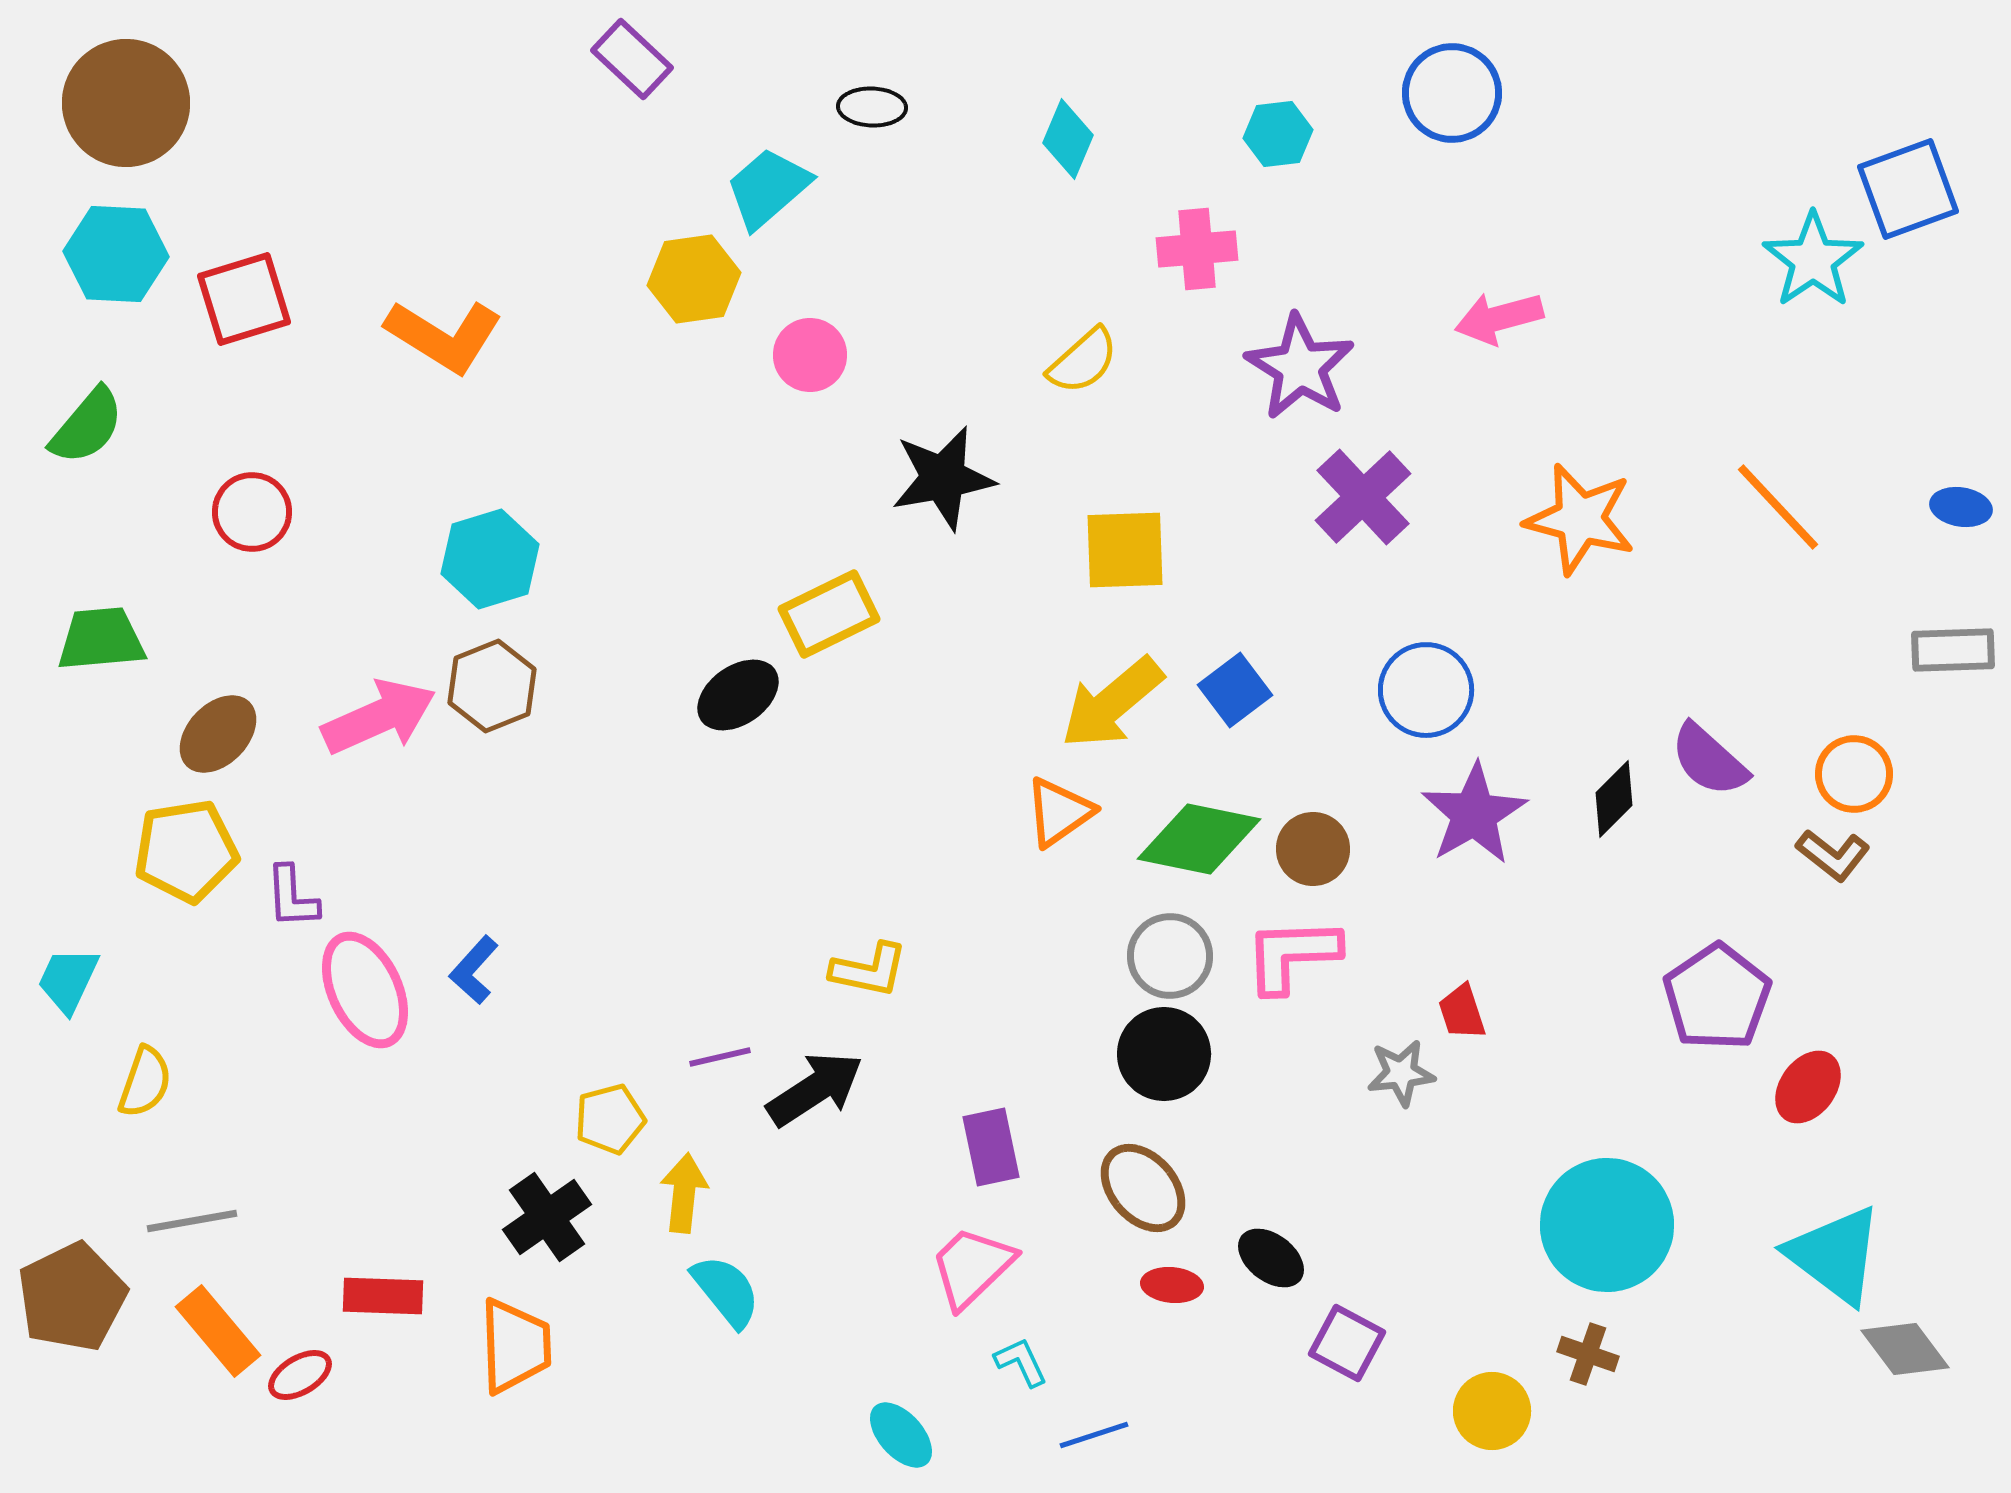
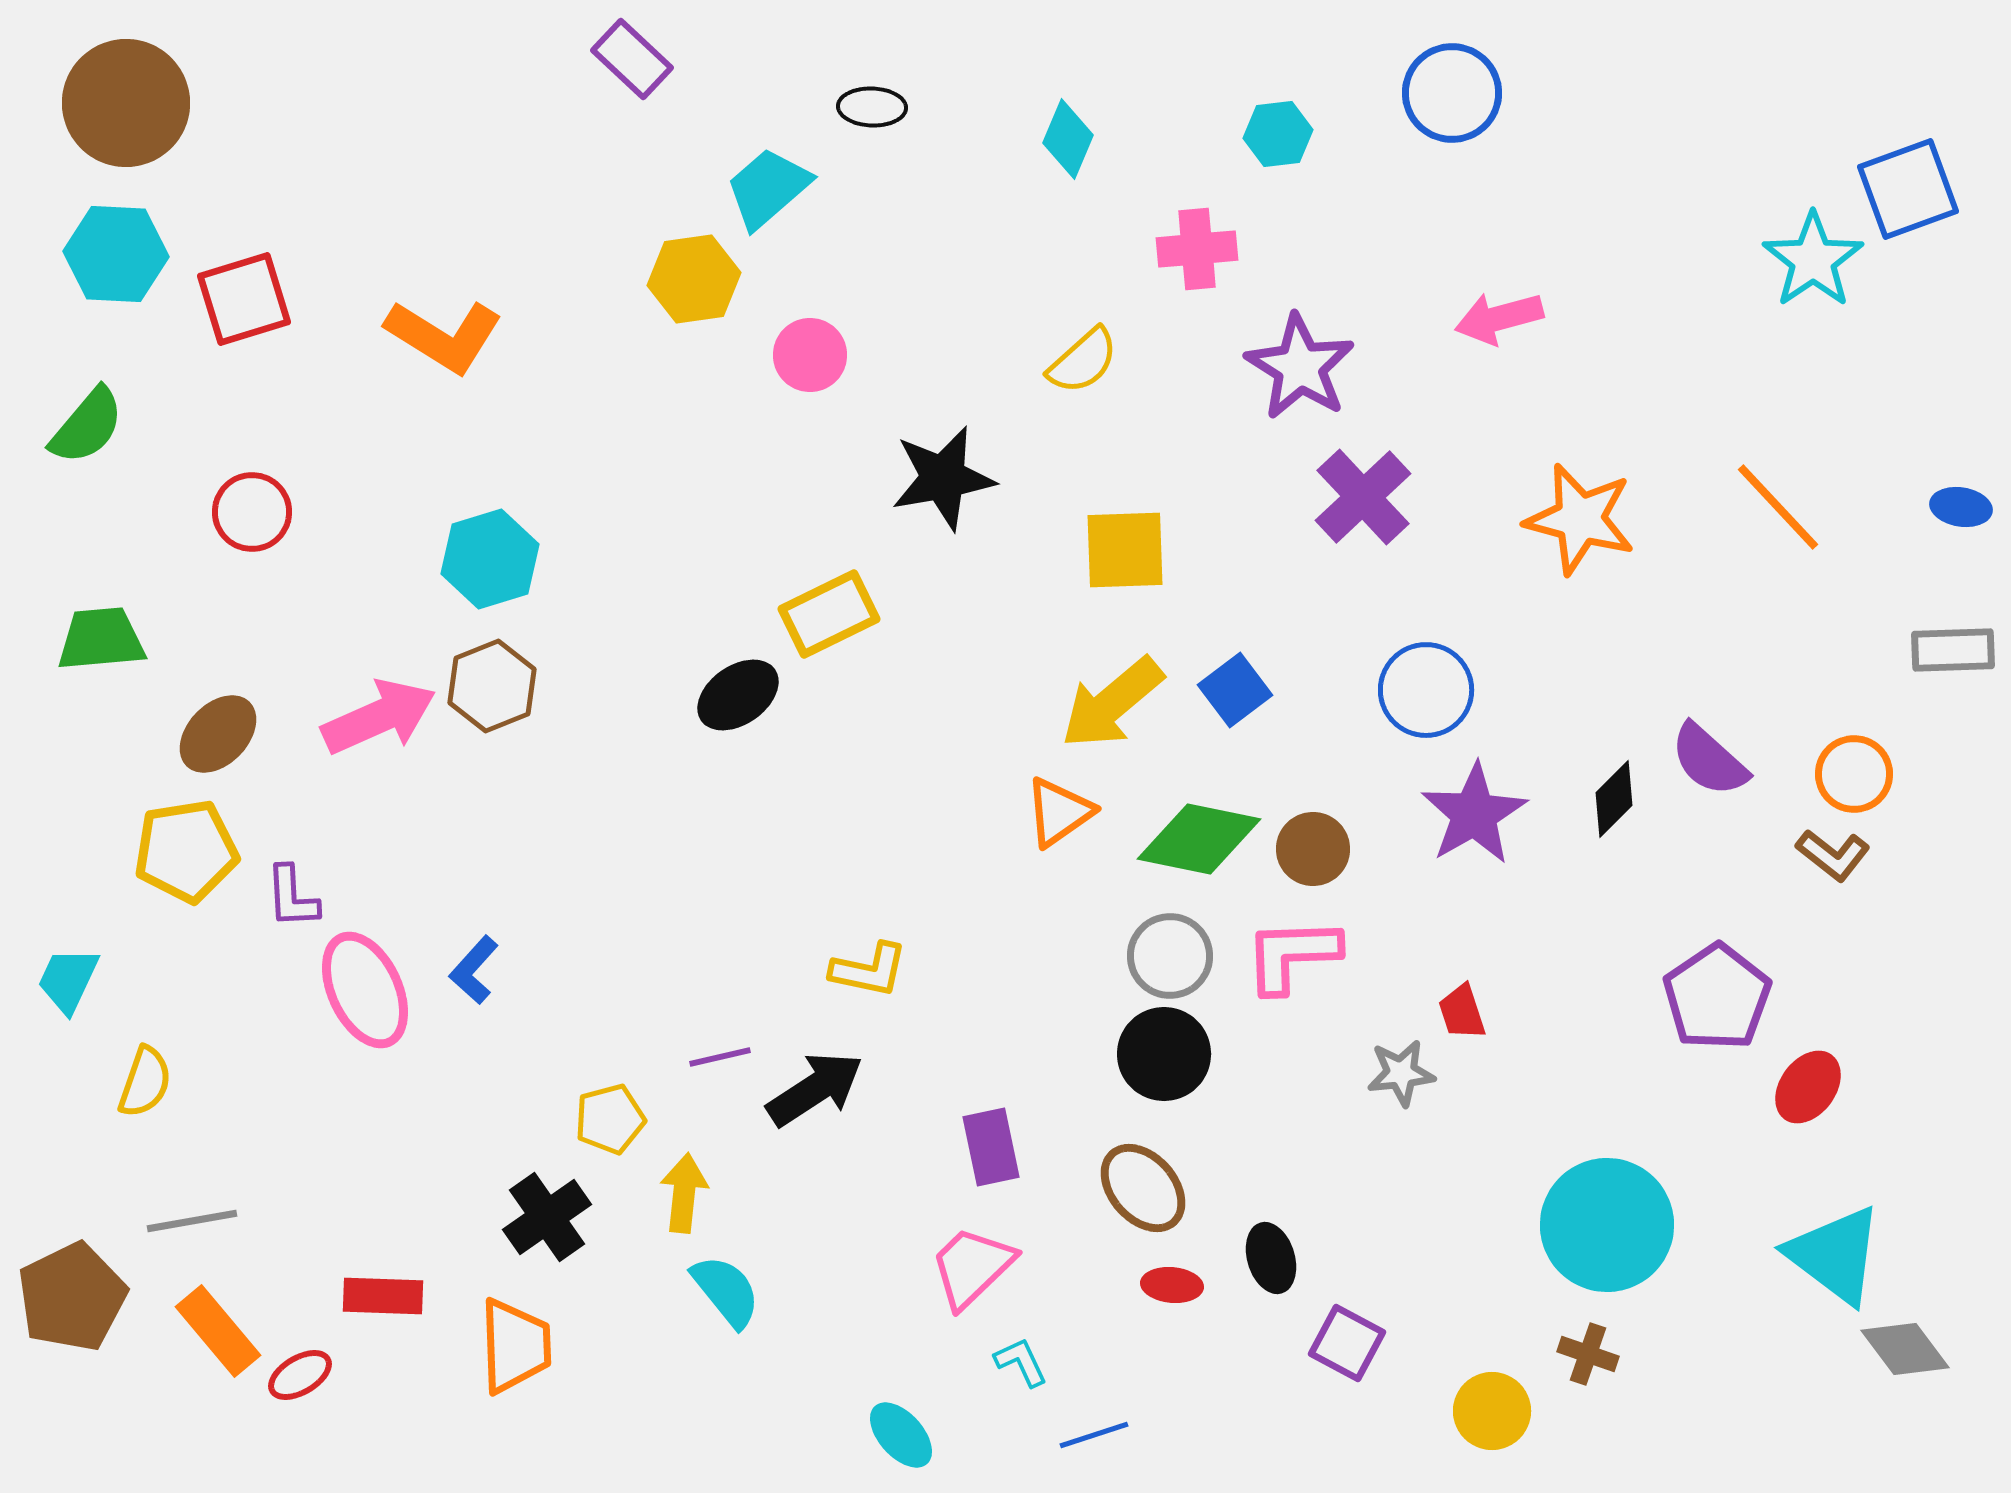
black ellipse at (1271, 1258): rotated 36 degrees clockwise
